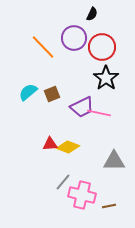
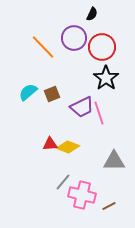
pink line: rotated 60 degrees clockwise
brown line: rotated 16 degrees counterclockwise
